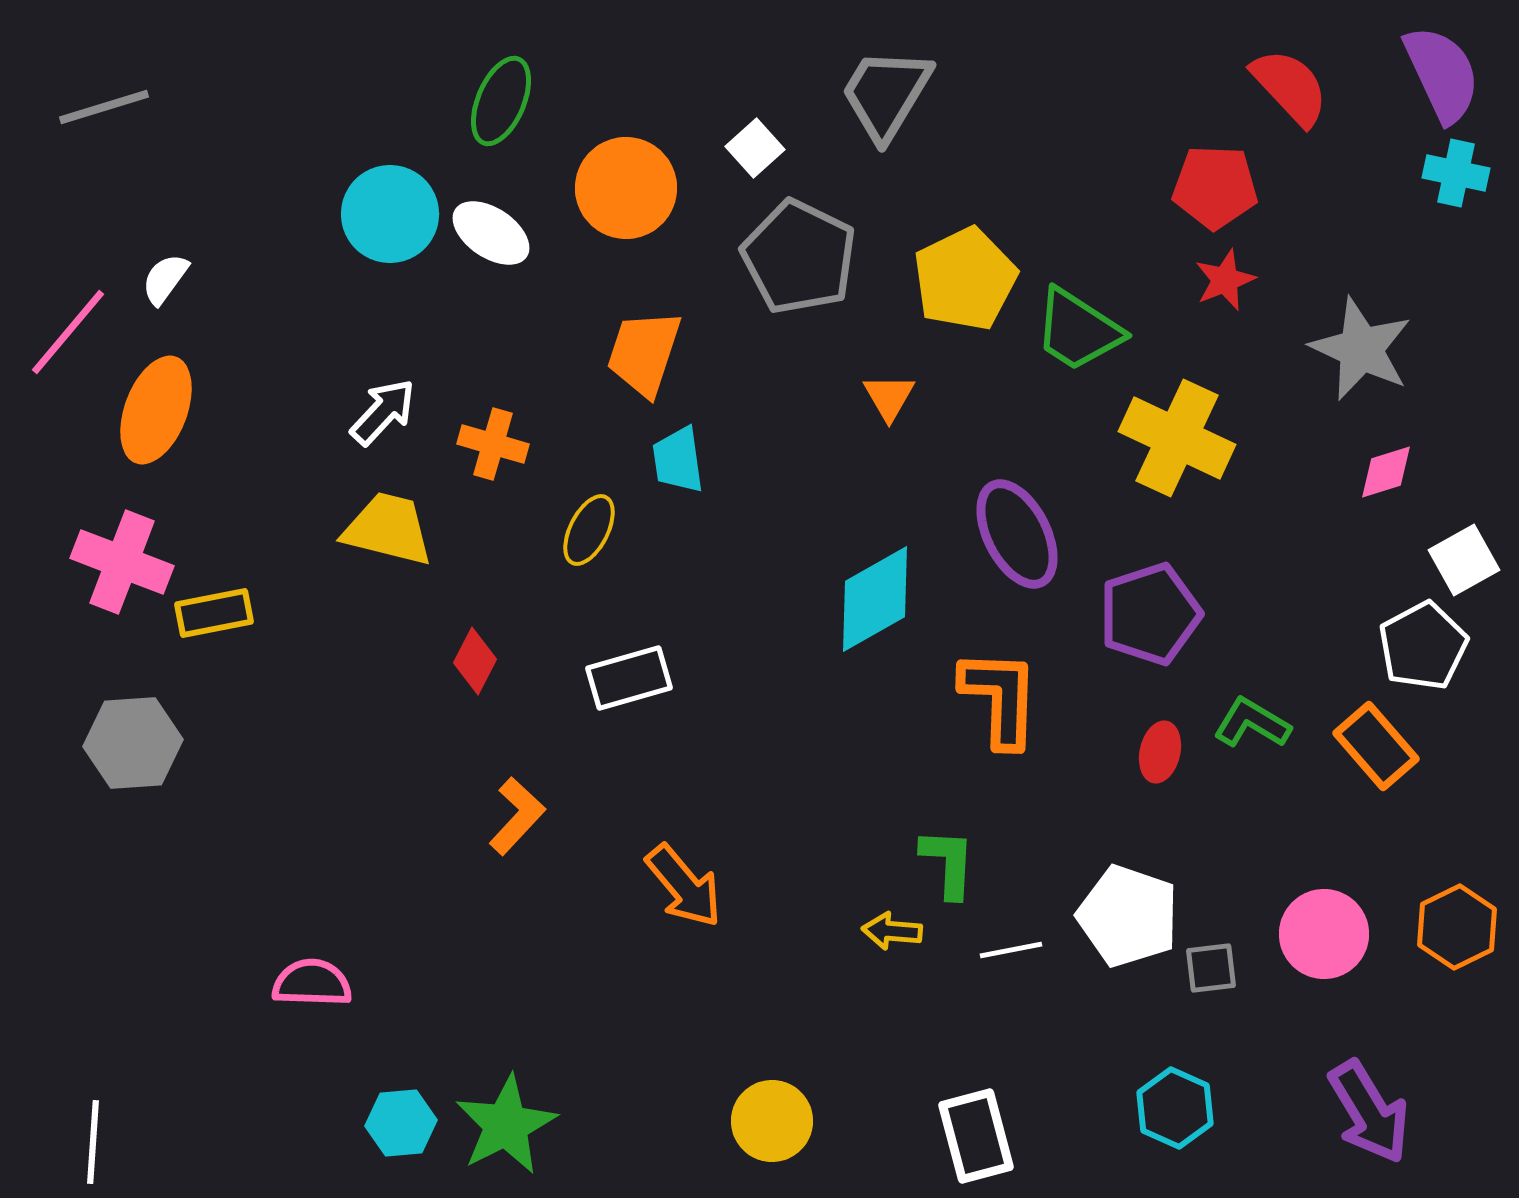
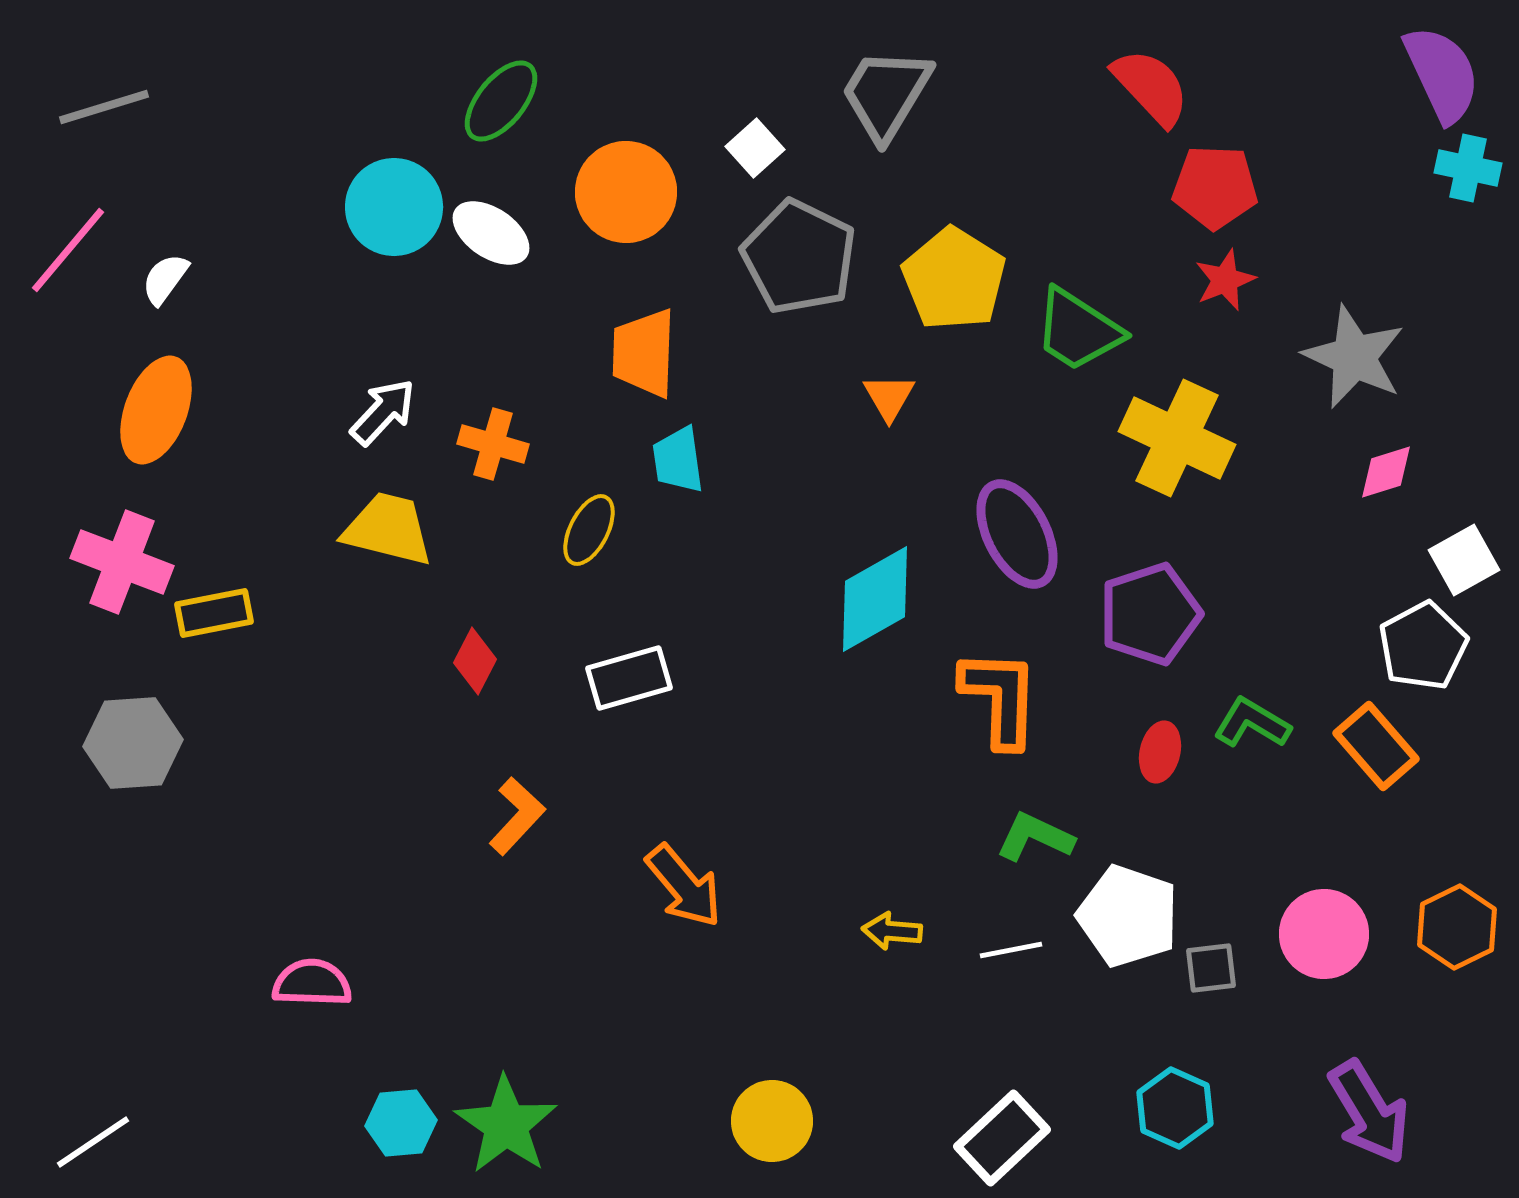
red semicircle at (1290, 87): moved 139 px left
green ellipse at (501, 101): rotated 16 degrees clockwise
cyan cross at (1456, 173): moved 12 px right, 5 px up
orange circle at (626, 188): moved 4 px down
cyan circle at (390, 214): moved 4 px right, 7 px up
yellow pentagon at (965, 279): moved 11 px left; rotated 14 degrees counterclockwise
pink line at (68, 332): moved 82 px up
gray star at (1361, 349): moved 7 px left, 8 px down
orange trapezoid at (644, 353): rotated 16 degrees counterclockwise
green L-shape at (948, 863): moved 87 px right, 26 px up; rotated 68 degrees counterclockwise
green star at (506, 1125): rotated 10 degrees counterclockwise
white rectangle at (976, 1136): moved 26 px right, 2 px down; rotated 62 degrees clockwise
white line at (93, 1142): rotated 52 degrees clockwise
